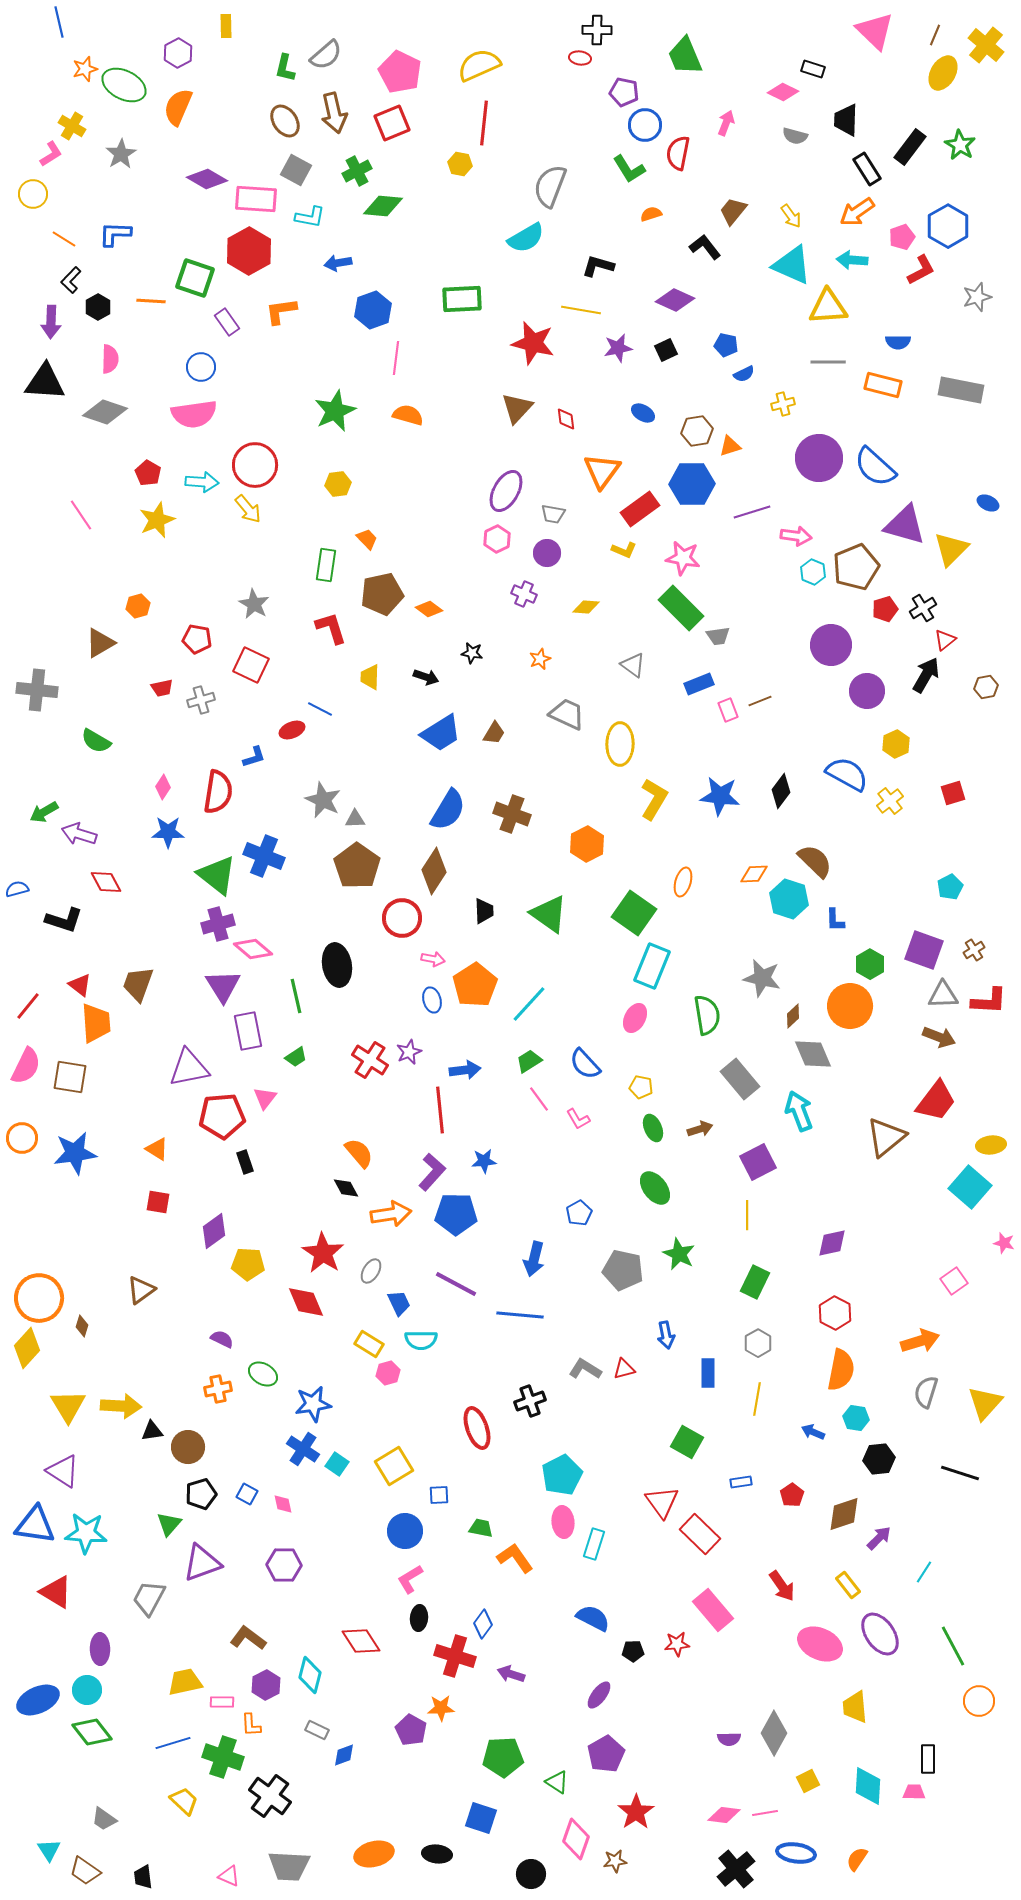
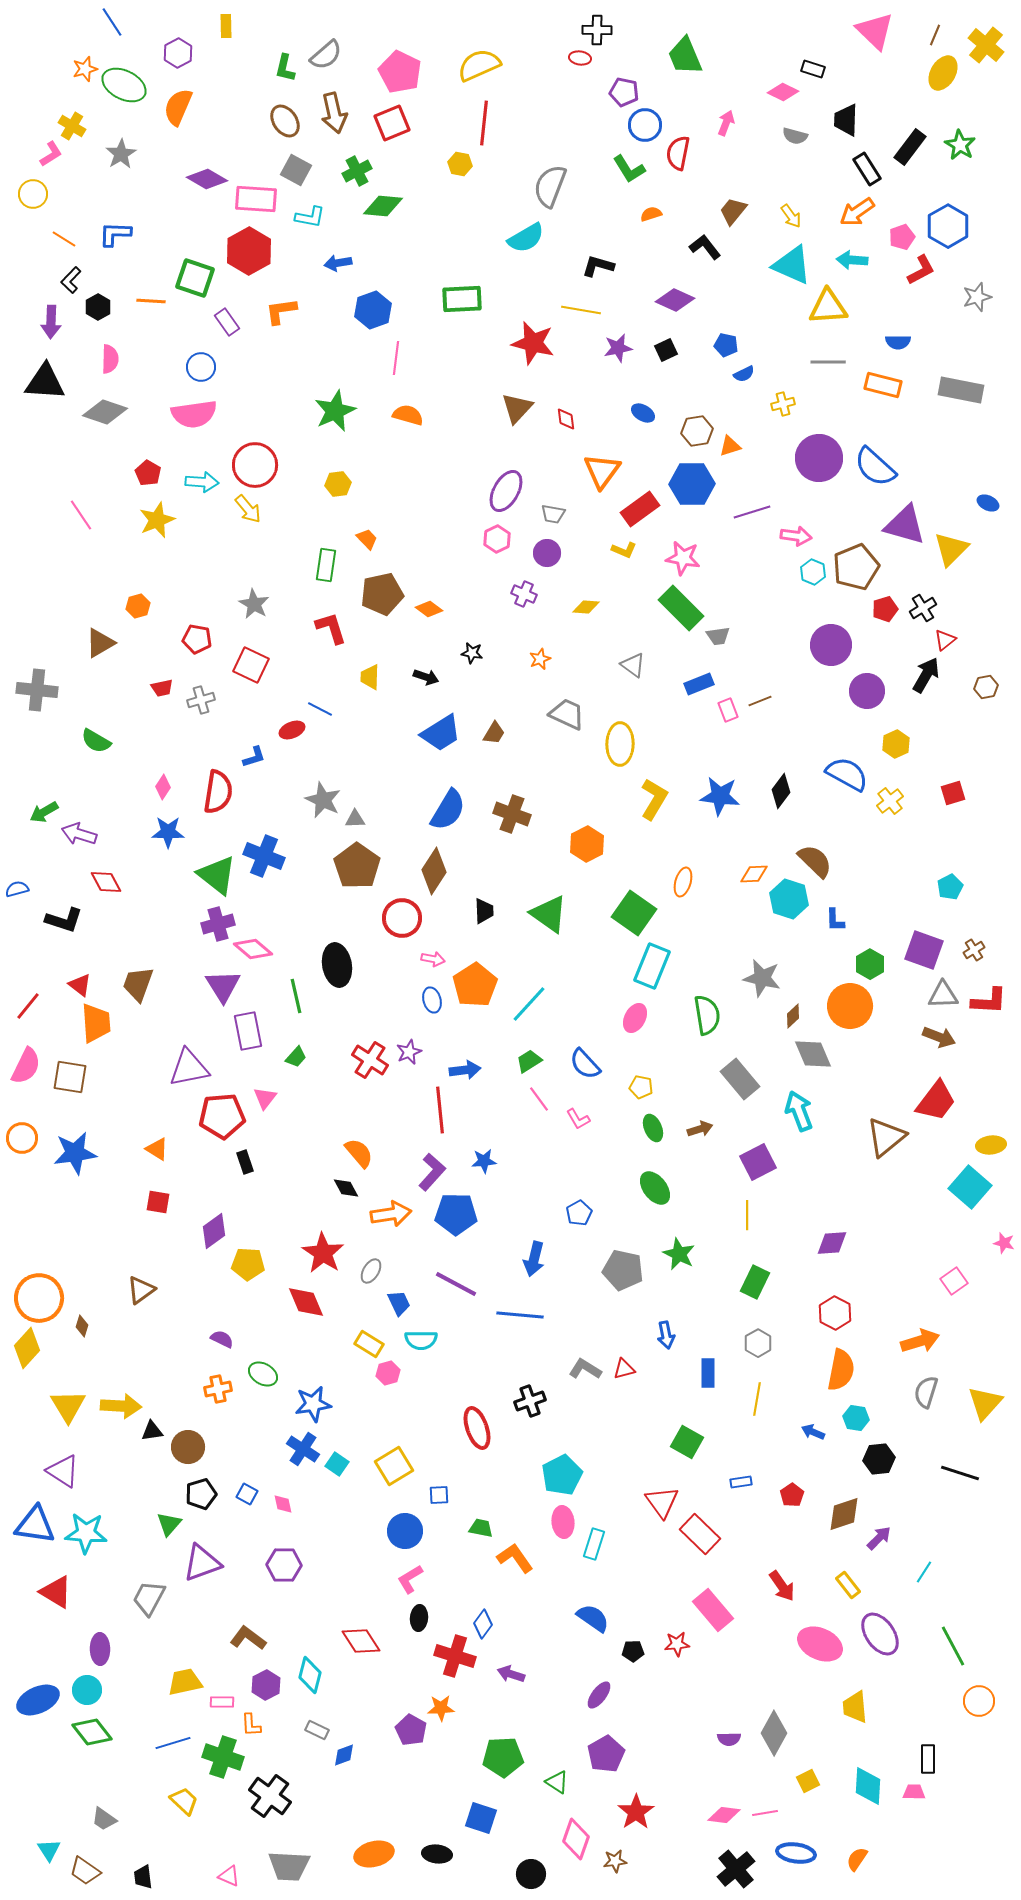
blue line at (59, 22): moved 53 px right; rotated 20 degrees counterclockwise
green trapezoid at (296, 1057): rotated 15 degrees counterclockwise
purple diamond at (832, 1243): rotated 8 degrees clockwise
blue semicircle at (593, 1618): rotated 8 degrees clockwise
